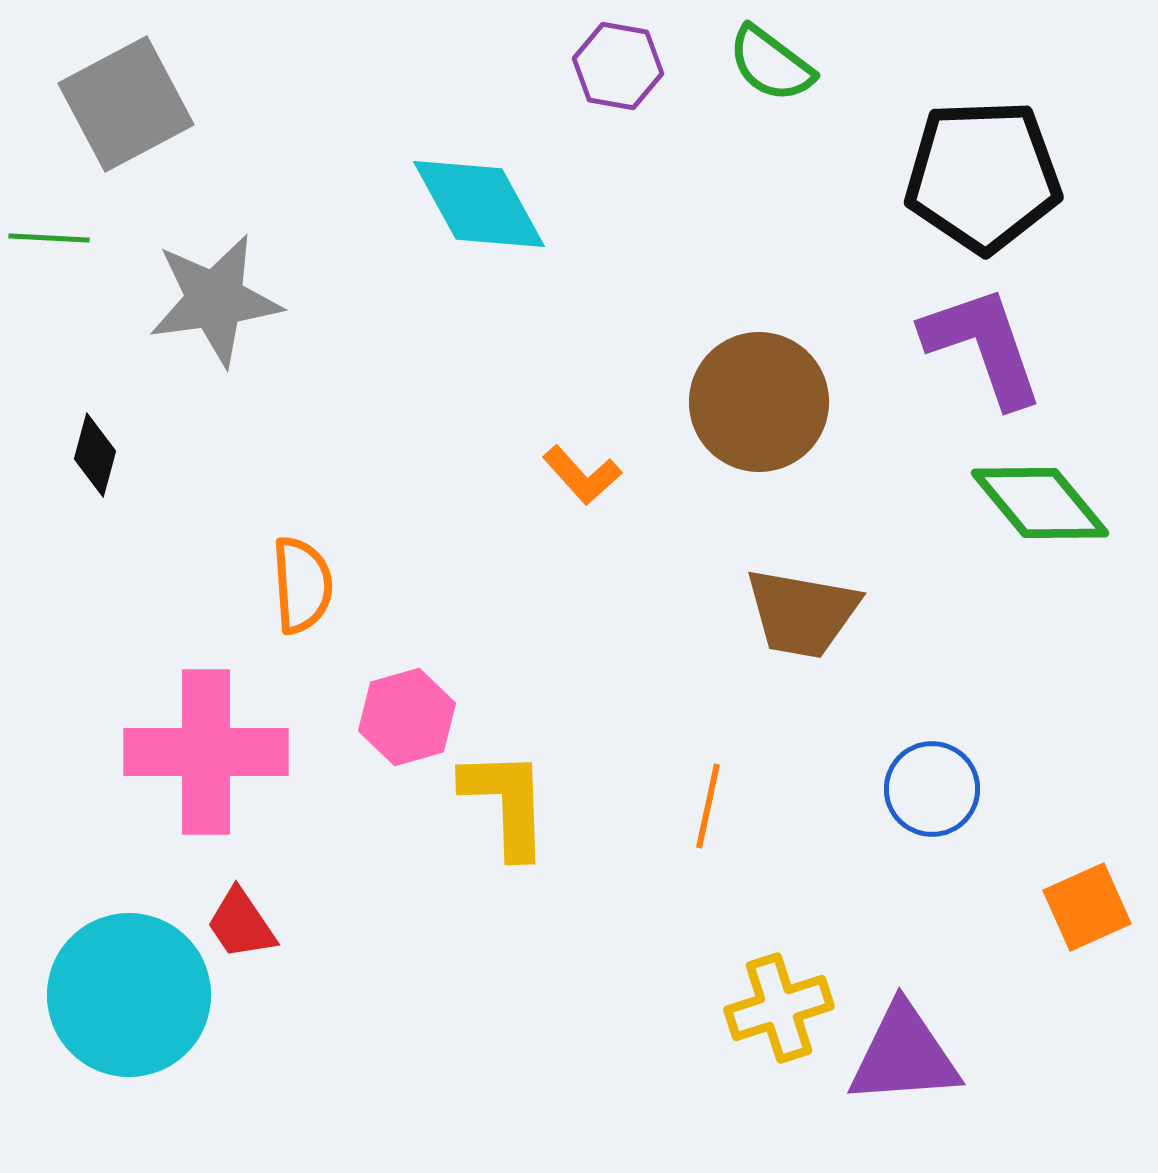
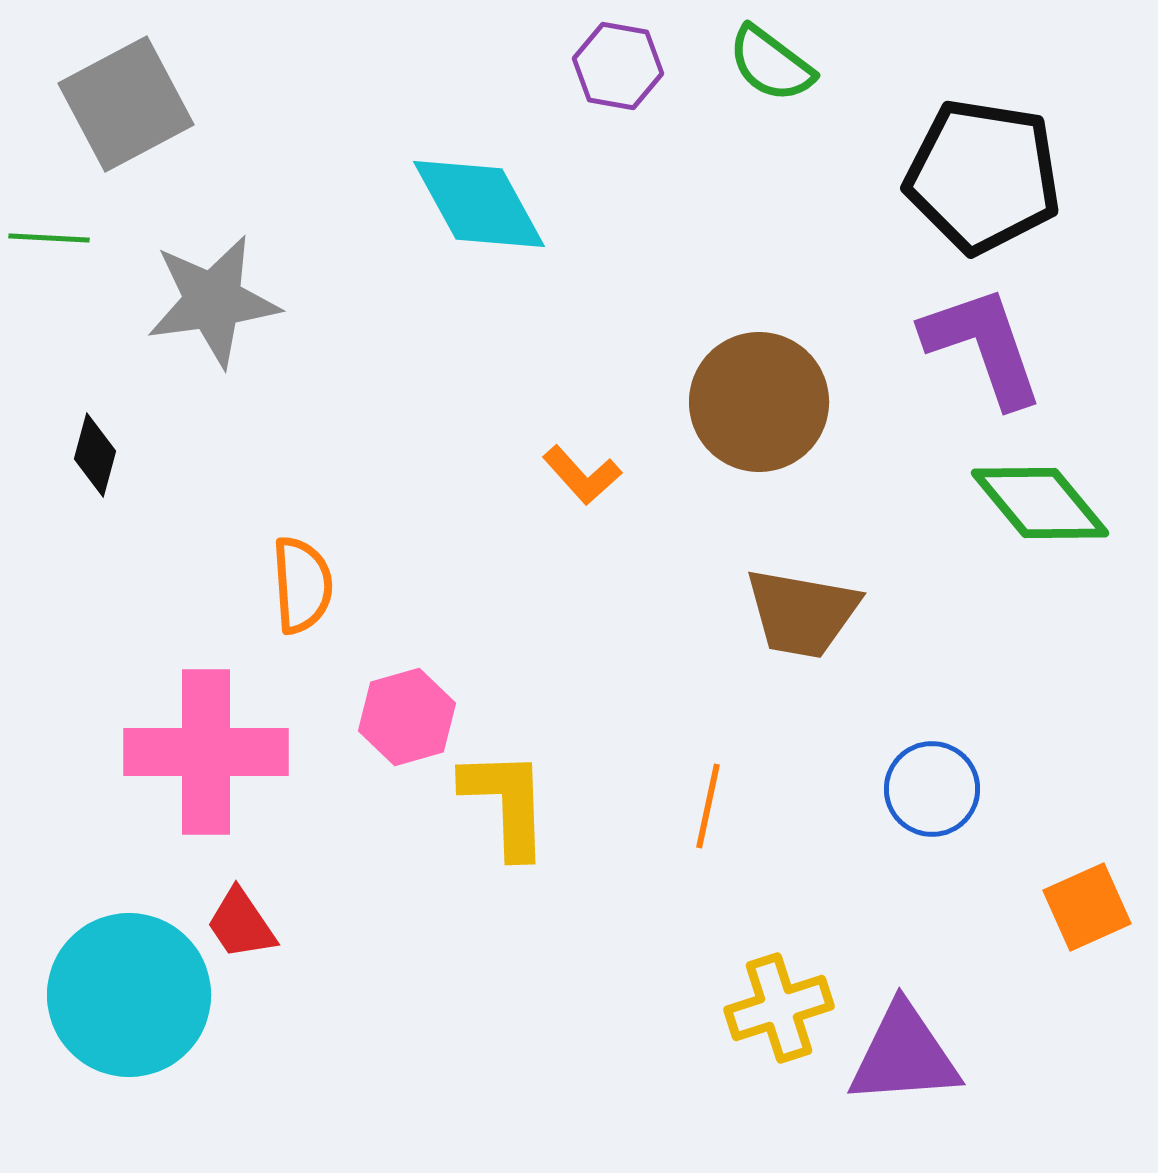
black pentagon: rotated 11 degrees clockwise
gray star: moved 2 px left, 1 px down
